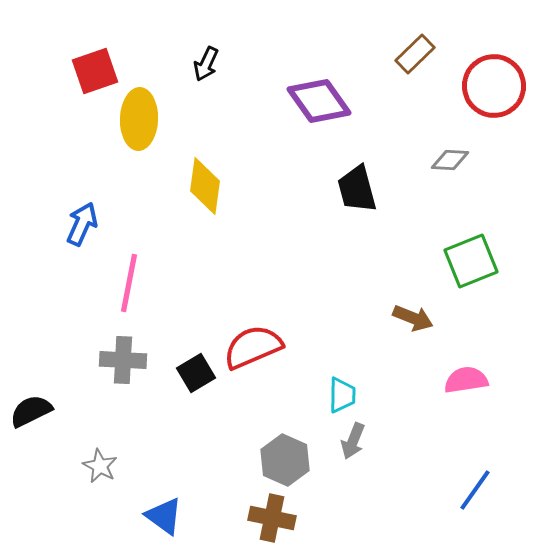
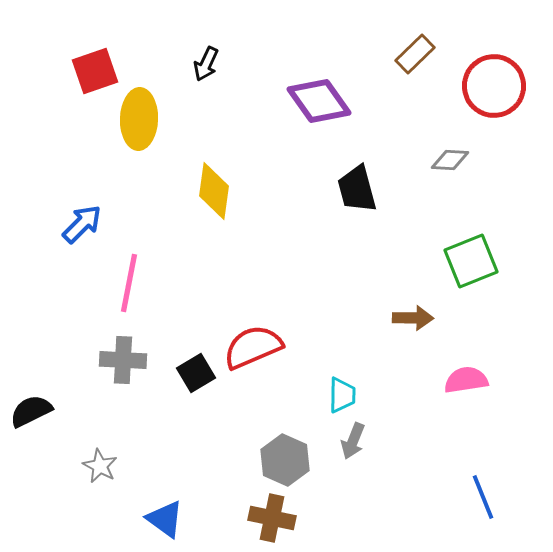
yellow diamond: moved 9 px right, 5 px down
blue arrow: rotated 21 degrees clockwise
brown arrow: rotated 21 degrees counterclockwise
blue line: moved 8 px right, 7 px down; rotated 57 degrees counterclockwise
blue triangle: moved 1 px right, 3 px down
